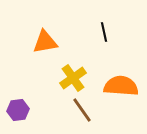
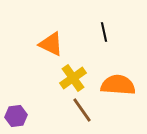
orange triangle: moved 6 px right, 2 px down; rotated 36 degrees clockwise
orange semicircle: moved 3 px left, 1 px up
purple hexagon: moved 2 px left, 6 px down
